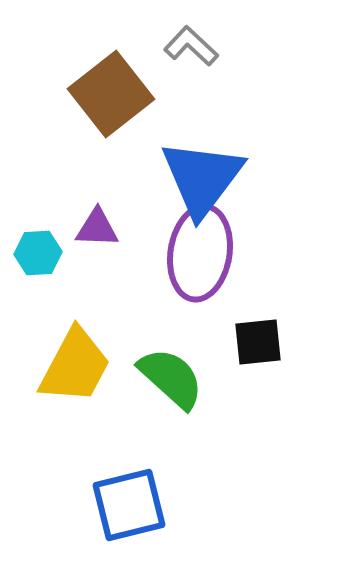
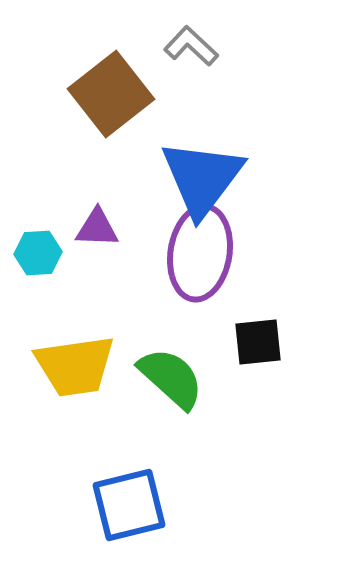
yellow trapezoid: rotated 54 degrees clockwise
